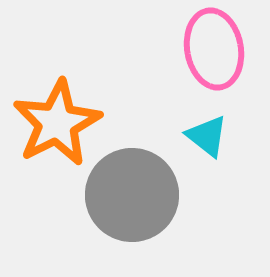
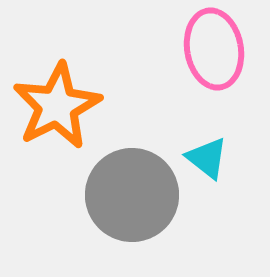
orange star: moved 17 px up
cyan triangle: moved 22 px down
